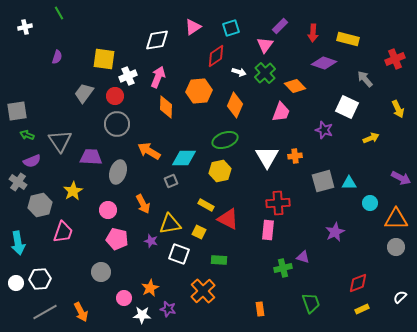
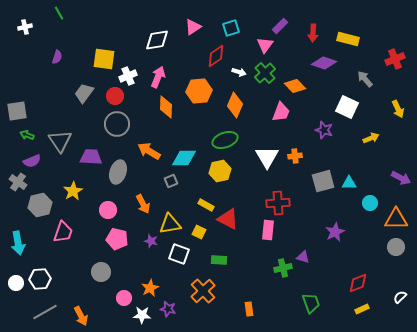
orange rectangle at (260, 309): moved 11 px left
orange arrow at (81, 312): moved 4 px down
